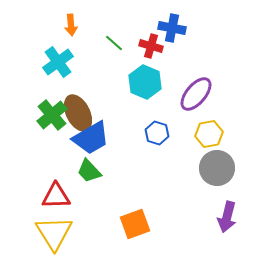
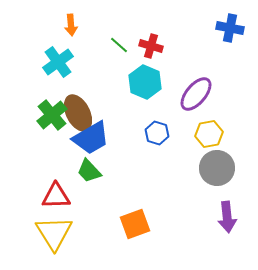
blue cross: moved 58 px right
green line: moved 5 px right, 2 px down
purple arrow: rotated 20 degrees counterclockwise
